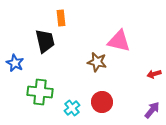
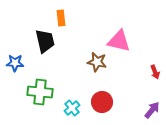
blue star: rotated 24 degrees counterclockwise
red arrow: moved 1 px right, 2 px up; rotated 96 degrees counterclockwise
